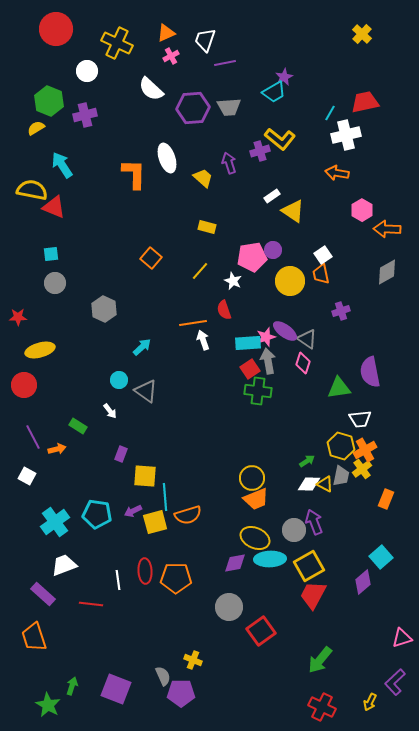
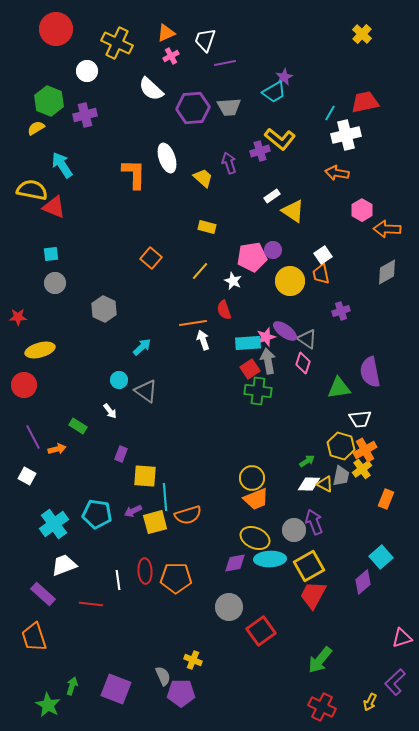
cyan cross at (55, 522): moved 1 px left, 2 px down
